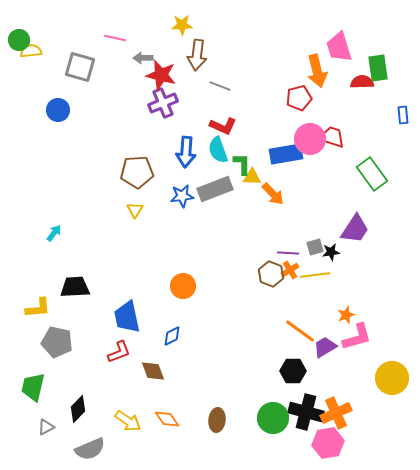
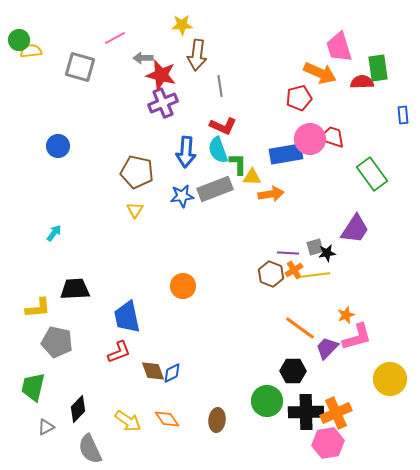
pink line at (115, 38): rotated 40 degrees counterclockwise
orange arrow at (317, 71): moved 3 px right, 2 px down; rotated 52 degrees counterclockwise
gray line at (220, 86): rotated 60 degrees clockwise
blue circle at (58, 110): moved 36 px down
green L-shape at (242, 164): moved 4 px left
brown pentagon at (137, 172): rotated 16 degrees clockwise
orange arrow at (273, 194): moved 2 px left; rotated 55 degrees counterclockwise
black star at (331, 252): moved 4 px left, 1 px down
orange cross at (290, 270): moved 4 px right
black trapezoid at (75, 287): moved 2 px down
orange line at (300, 331): moved 3 px up
blue diamond at (172, 336): moved 37 px down
purple trapezoid at (325, 347): moved 2 px right, 1 px down; rotated 15 degrees counterclockwise
yellow circle at (392, 378): moved 2 px left, 1 px down
black cross at (306, 412): rotated 16 degrees counterclockwise
green circle at (273, 418): moved 6 px left, 17 px up
gray semicircle at (90, 449): rotated 88 degrees clockwise
